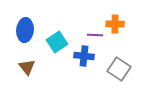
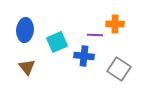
cyan square: rotated 10 degrees clockwise
